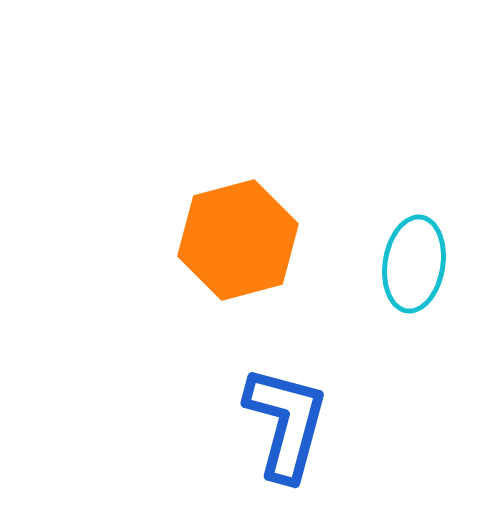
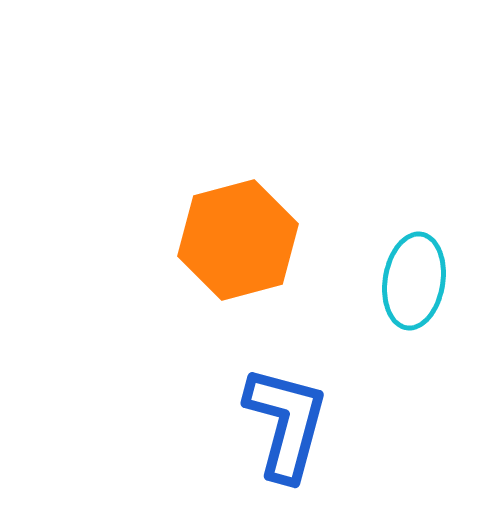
cyan ellipse: moved 17 px down
